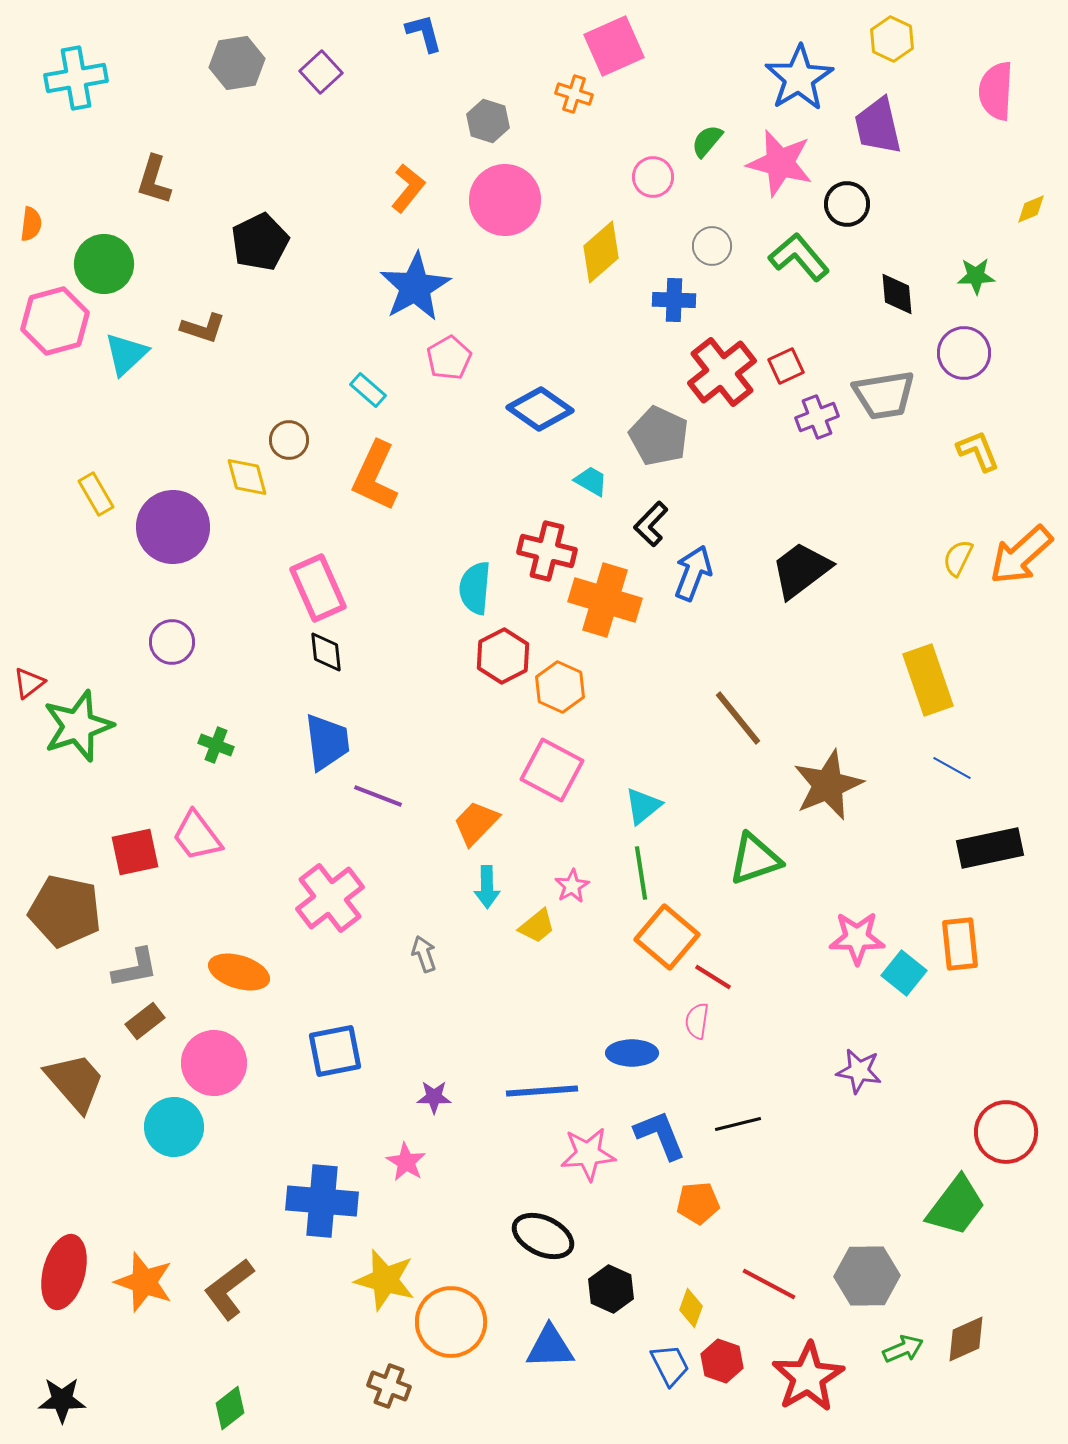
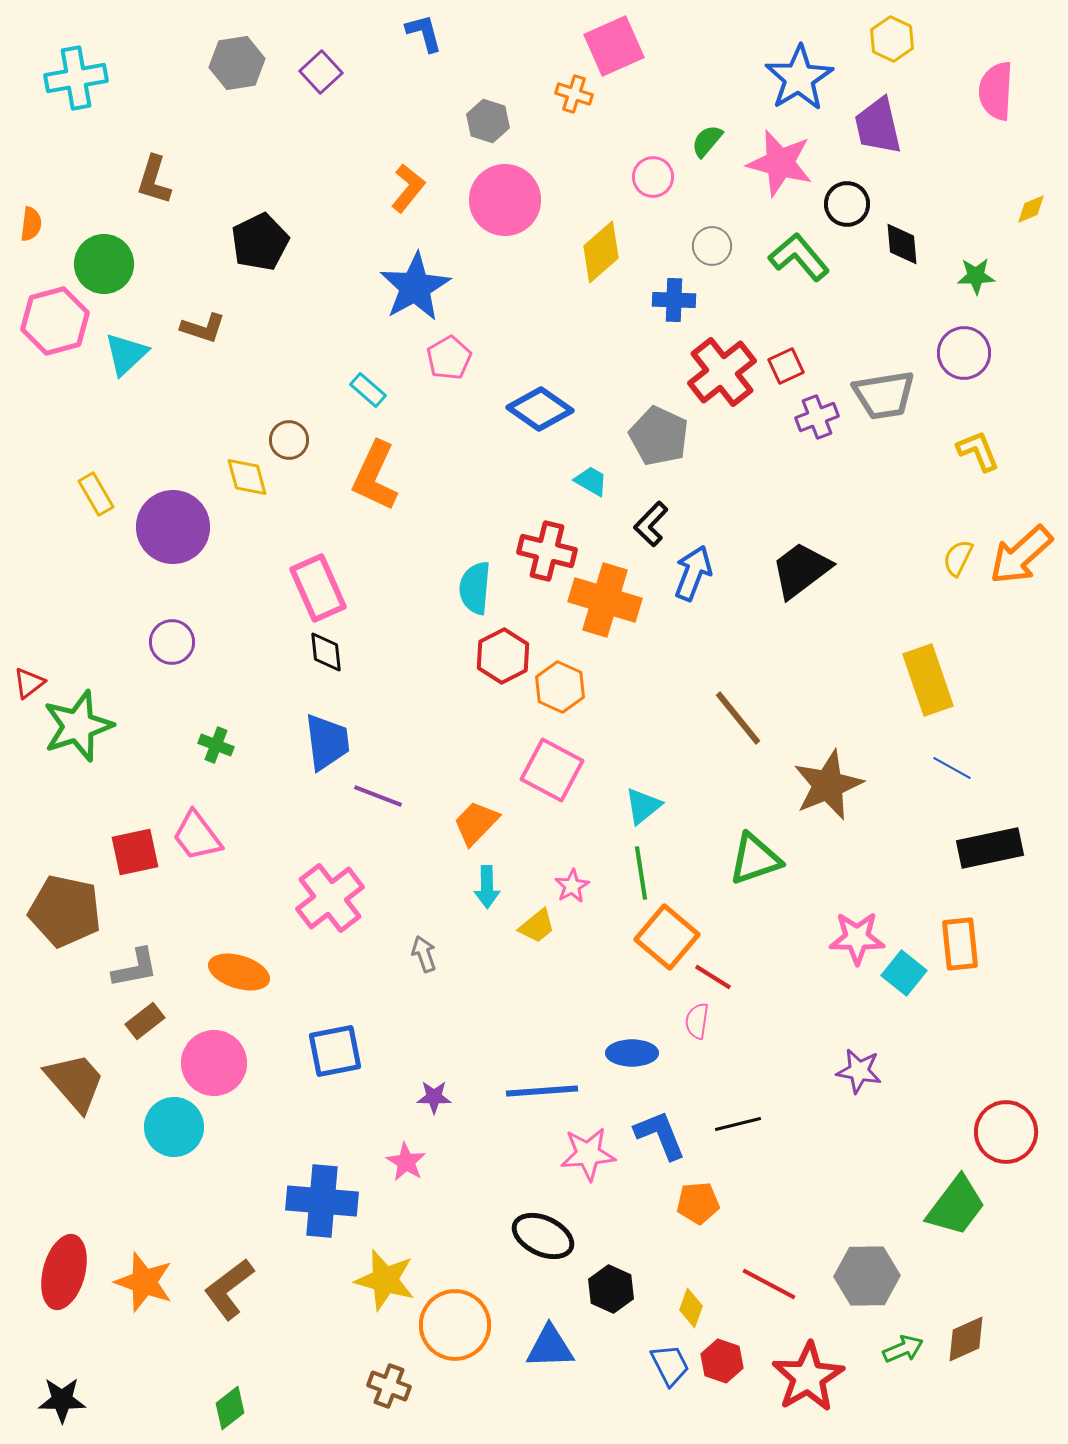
black diamond at (897, 294): moved 5 px right, 50 px up
orange circle at (451, 1322): moved 4 px right, 3 px down
